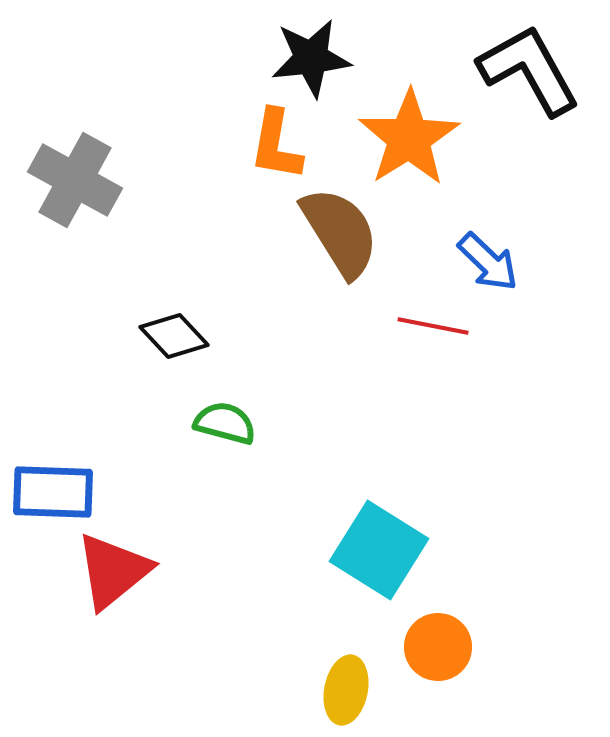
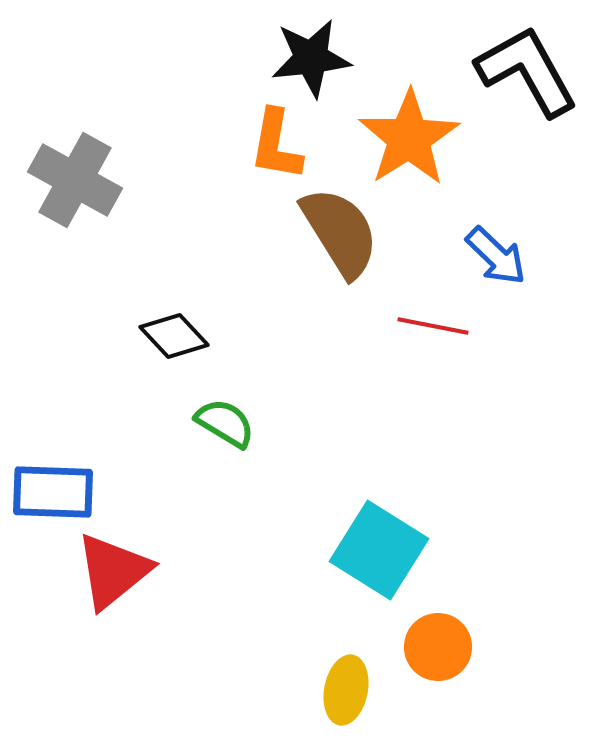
black L-shape: moved 2 px left, 1 px down
blue arrow: moved 8 px right, 6 px up
green semicircle: rotated 16 degrees clockwise
